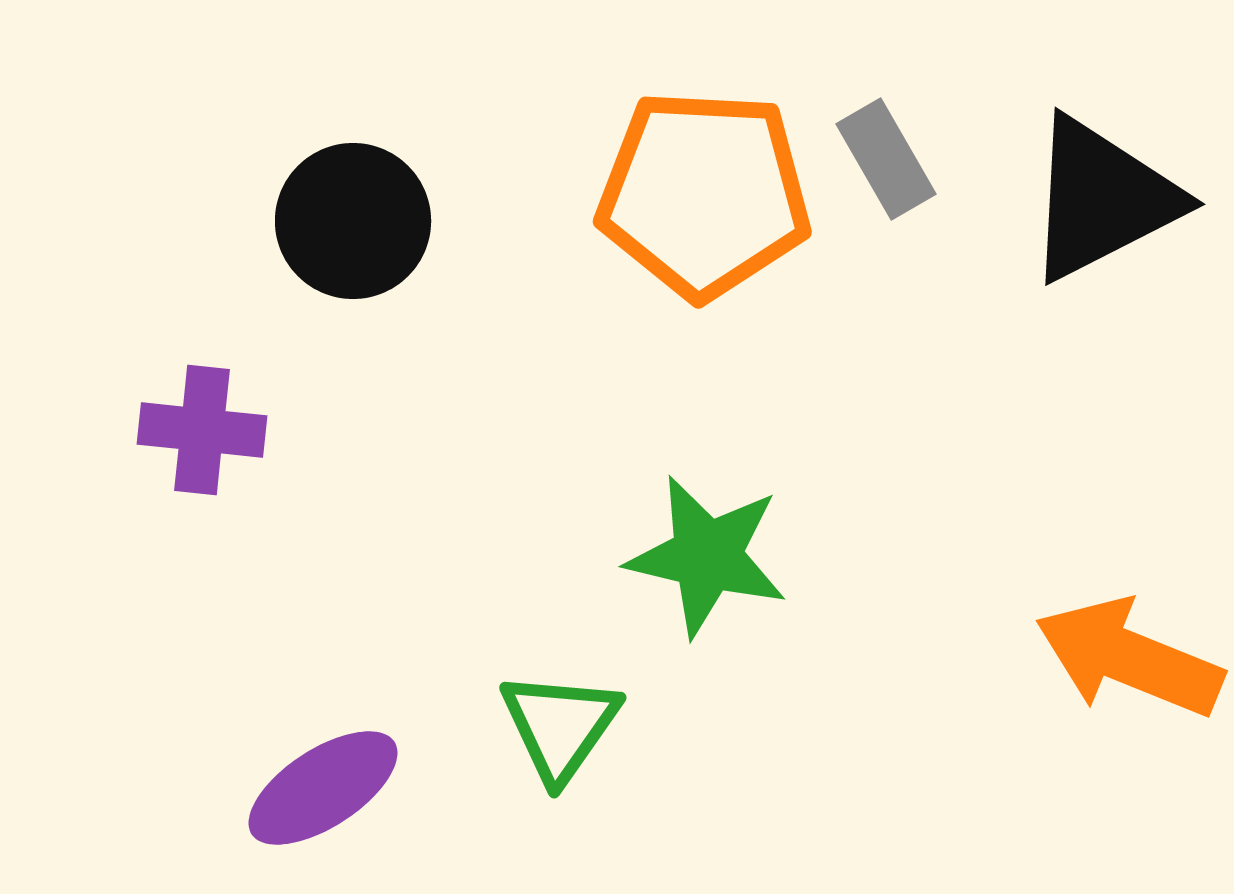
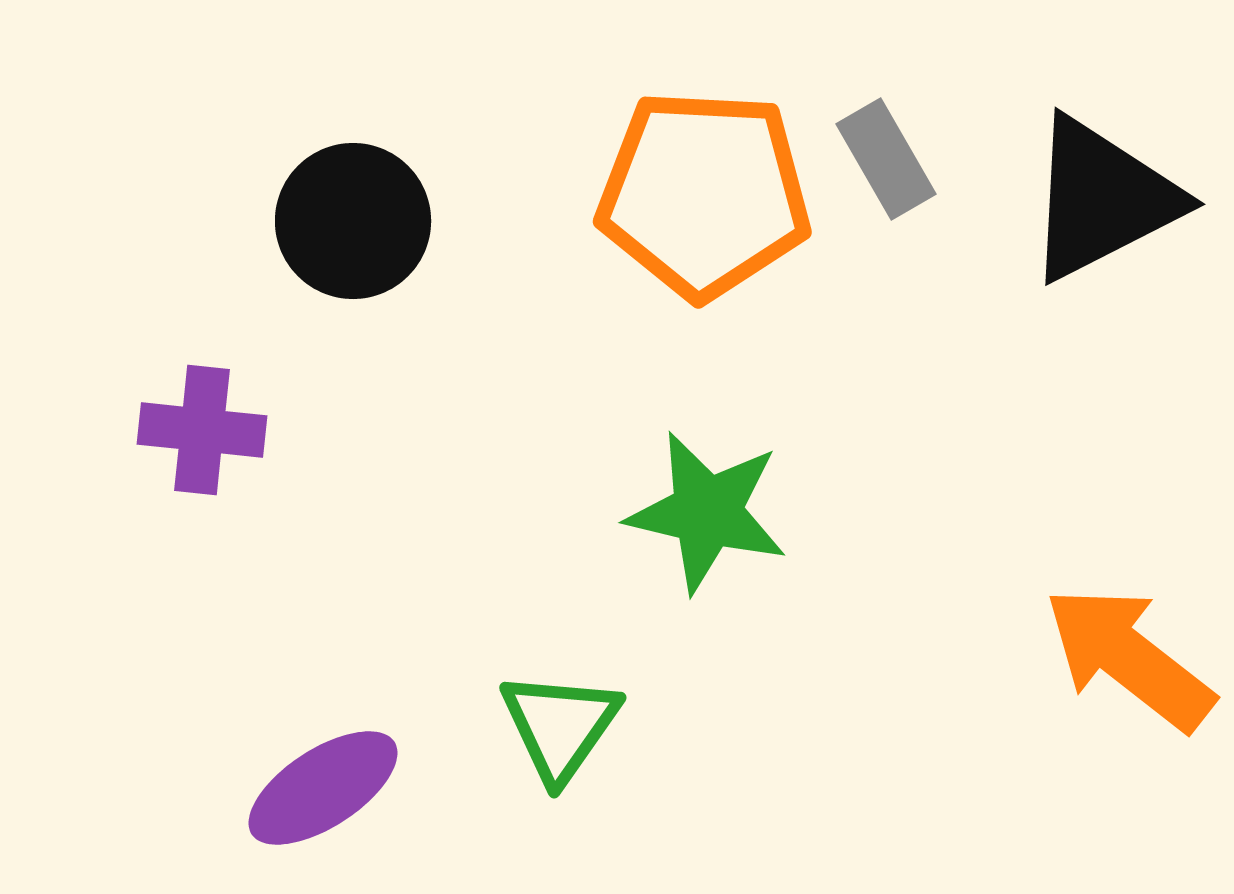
green star: moved 44 px up
orange arrow: rotated 16 degrees clockwise
